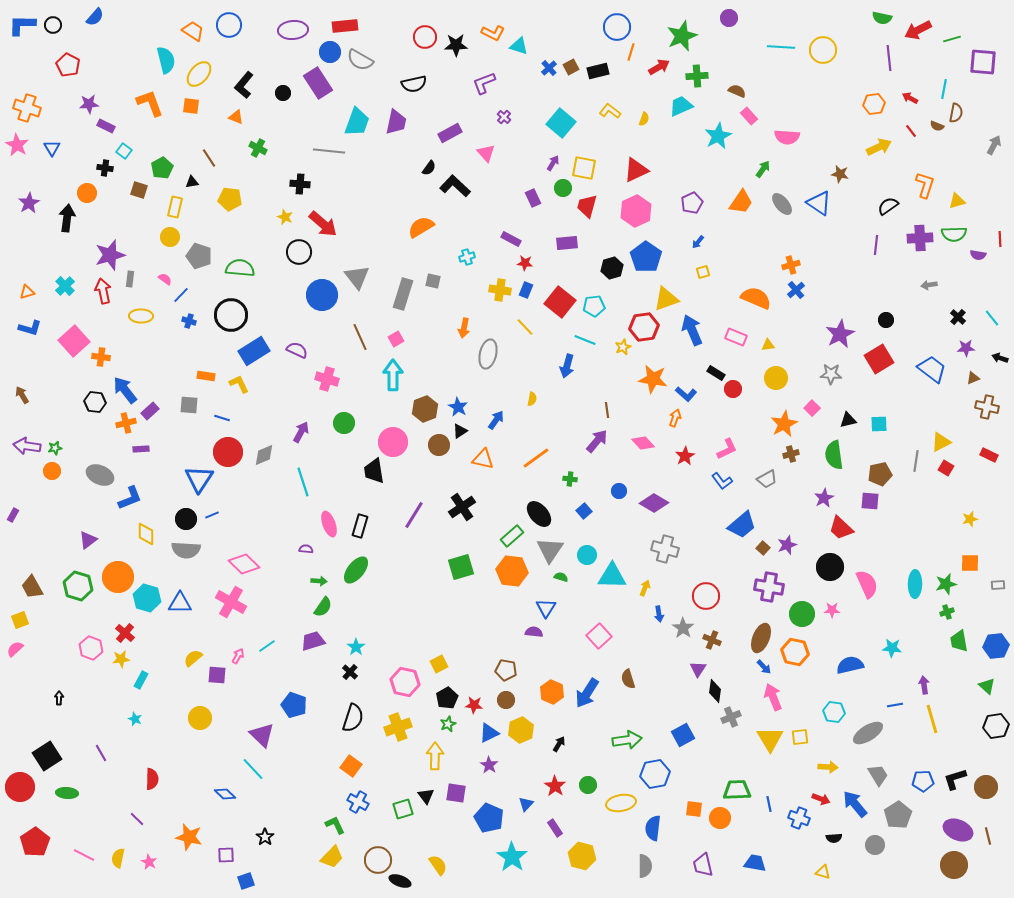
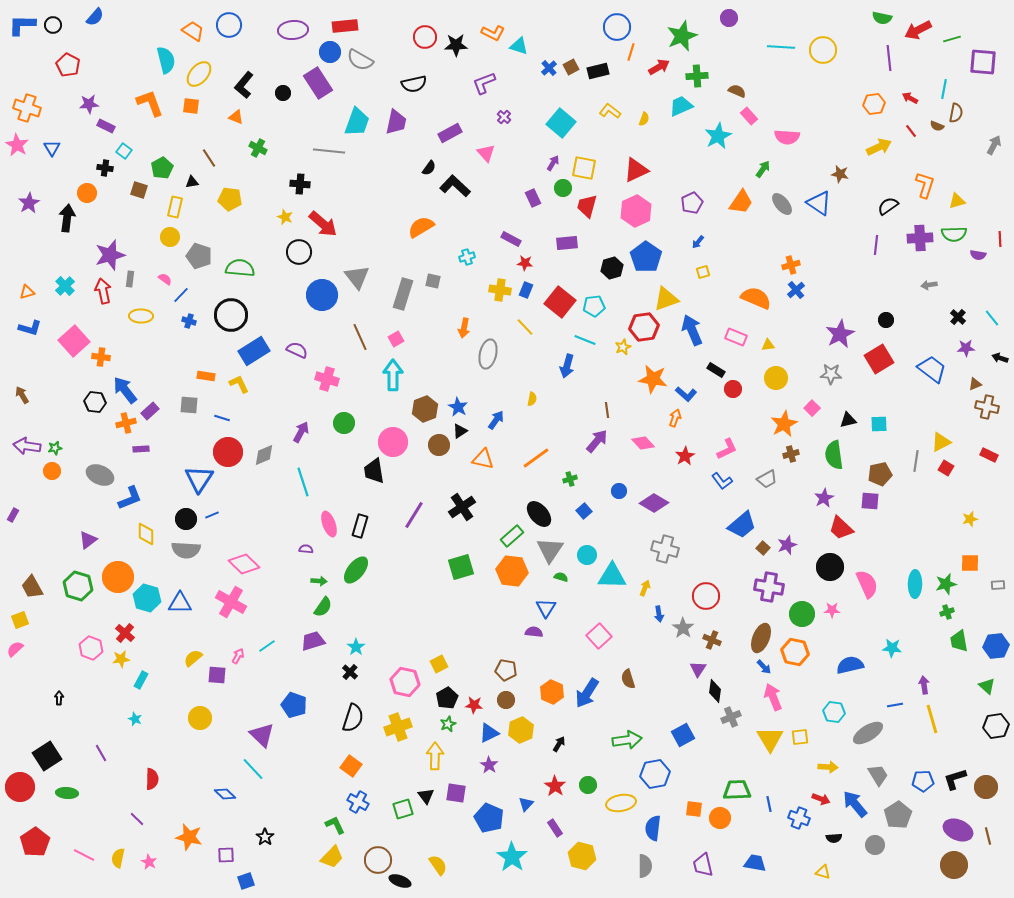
black rectangle at (716, 373): moved 3 px up
brown triangle at (973, 378): moved 2 px right, 6 px down
green cross at (570, 479): rotated 24 degrees counterclockwise
